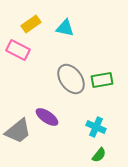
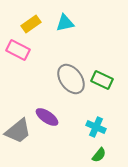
cyan triangle: moved 5 px up; rotated 24 degrees counterclockwise
green rectangle: rotated 35 degrees clockwise
